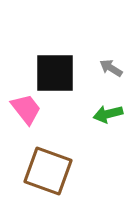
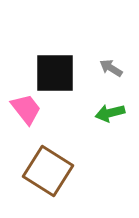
green arrow: moved 2 px right, 1 px up
brown square: rotated 12 degrees clockwise
